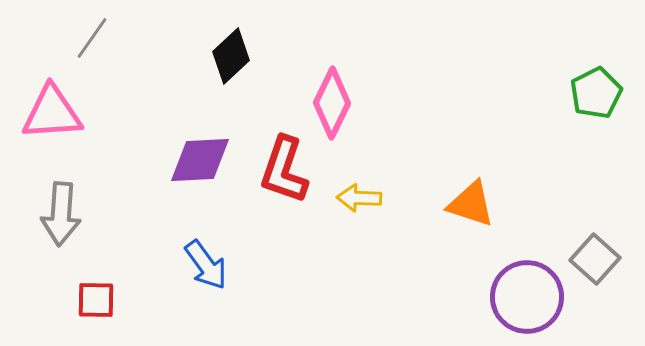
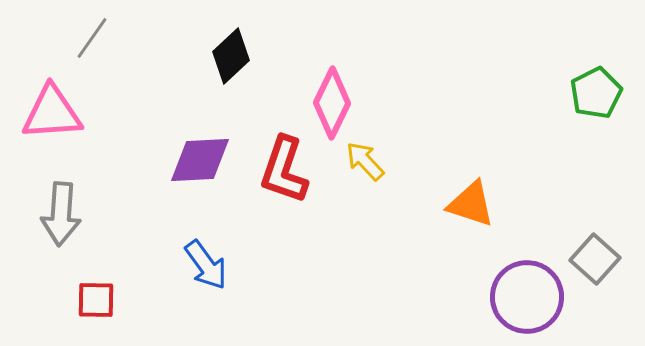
yellow arrow: moved 6 px right, 37 px up; rotated 45 degrees clockwise
